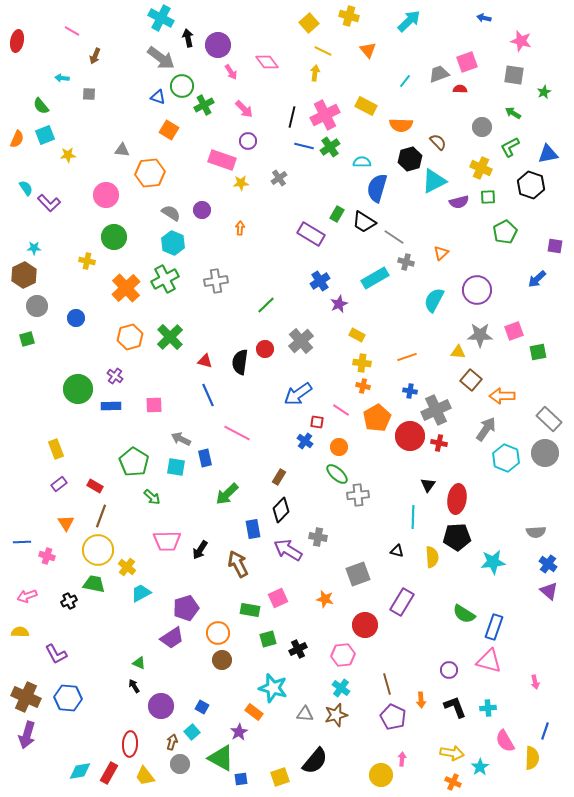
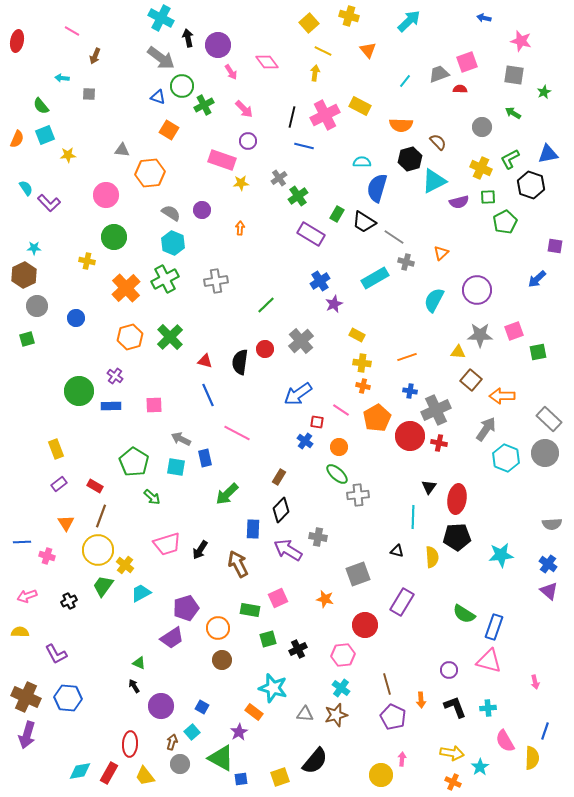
yellow rectangle at (366, 106): moved 6 px left
green cross at (330, 147): moved 32 px left, 49 px down
green L-shape at (510, 147): moved 12 px down
green pentagon at (505, 232): moved 10 px up
purple star at (339, 304): moved 5 px left
green circle at (78, 389): moved 1 px right, 2 px down
black triangle at (428, 485): moved 1 px right, 2 px down
blue rectangle at (253, 529): rotated 12 degrees clockwise
gray semicircle at (536, 532): moved 16 px right, 8 px up
pink trapezoid at (167, 541): moved 3 px down; rotated 16 degrees counterclockwise
cyan star at (493, 562): moved 8 px right, 7 px up
yellow cross at (127, 567): moved 2 px left, 2 px up
green trapezoid at (94, 584): moved 9 px right, 2 px down; rotated 65 degrees counterclockwise
orange circle at (218, 633): moved 5 px up
